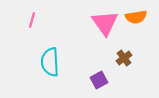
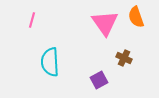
orange semicircle: rotated 80 degrees clockwise
brown cross: rotated 28 degrees counterclockwise
